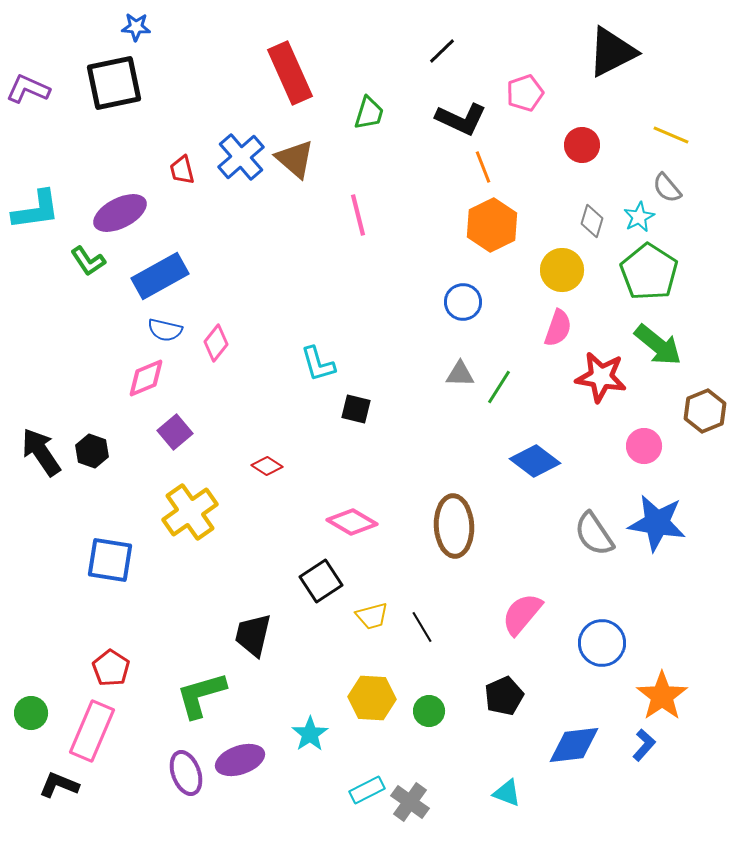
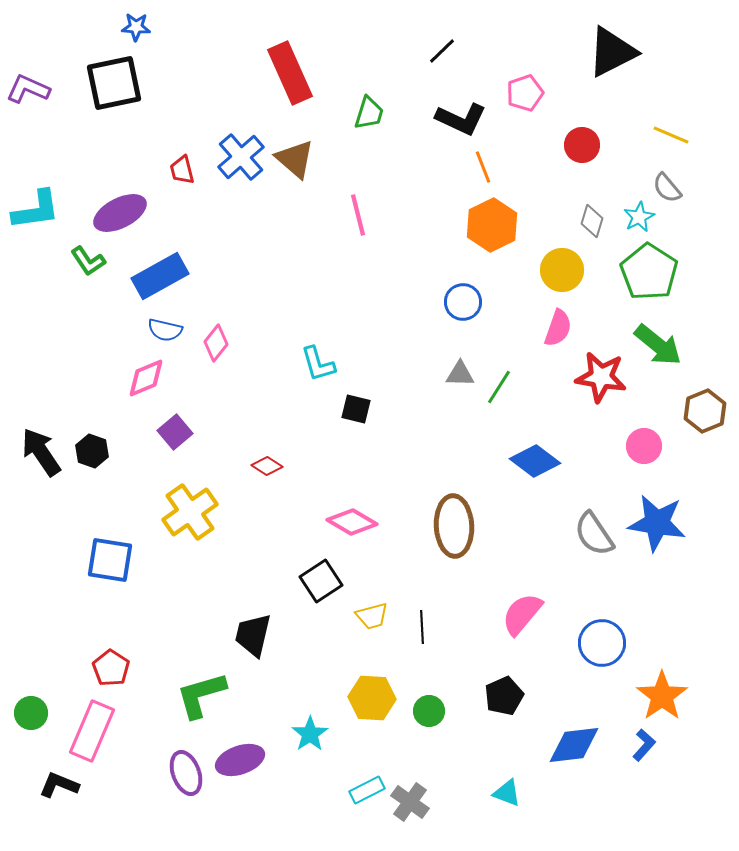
black line at (422, 627): rotated 28 degrees clockwise
